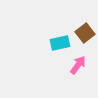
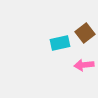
pink arrow: moved 6 px right; rotated 132 degrees counterclockwise
